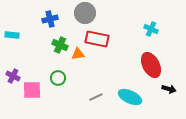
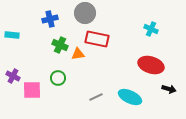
red ellipse: rotated 45 degrees counterclockwise
